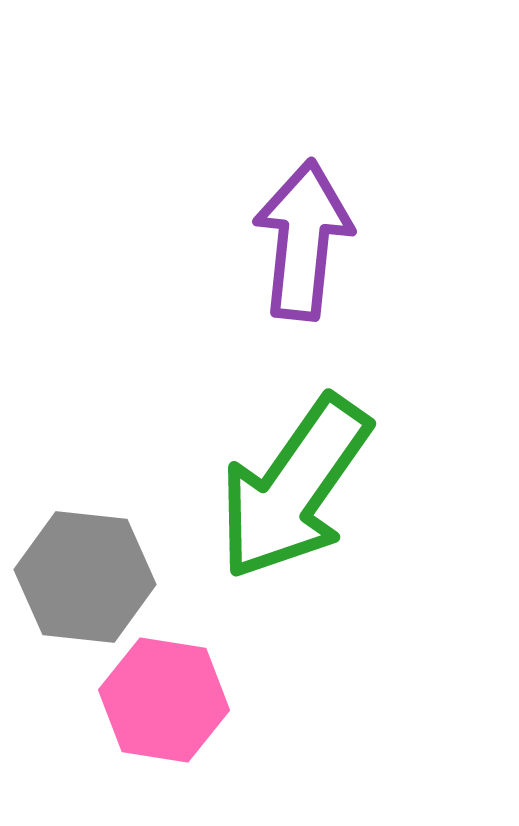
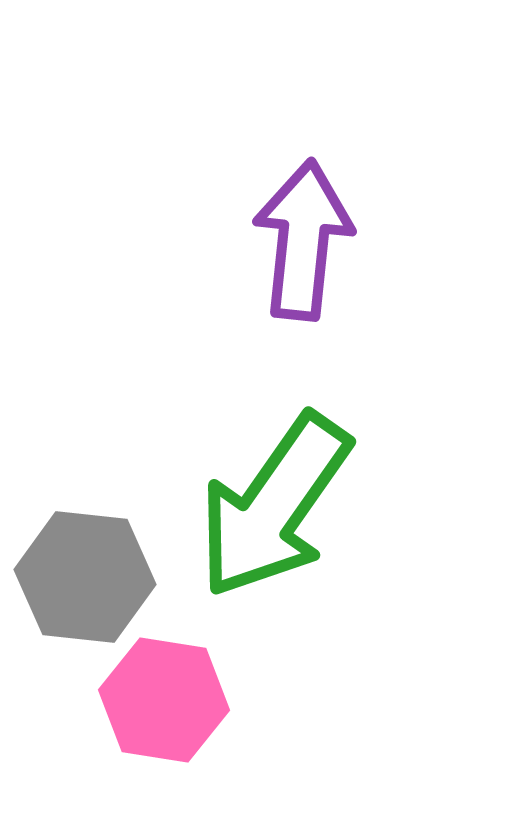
green arrow: moved 20 px left, 18 px down
